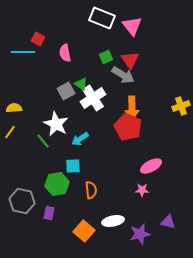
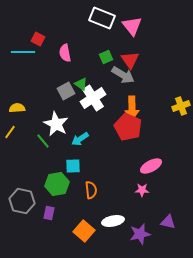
yellow semicircle: moved 3 px right
